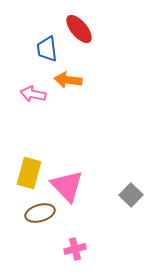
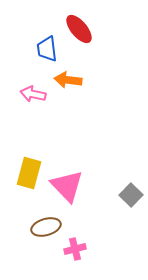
brown ellipse: moved 6 px right, 14 px down
